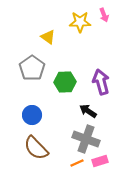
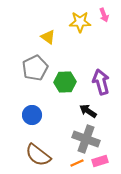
gray pentagon: moved 3 px right; rotated 10 degrees clockwise
brown semicircle: moved 2 px right, 7 px down; rotated 8 degrees counterclockwise
